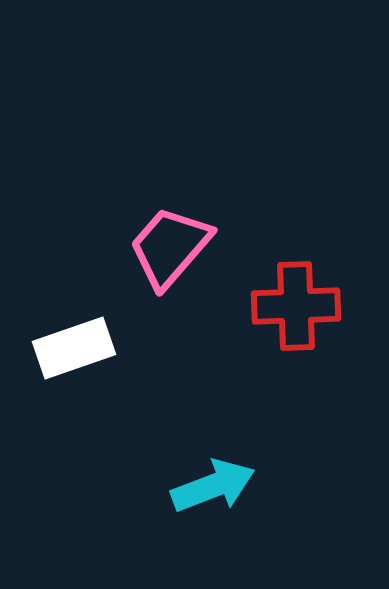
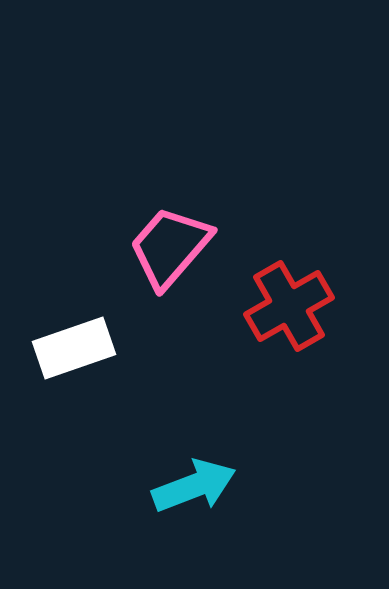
red cross: moved 7 px left; rotated 28 degrees counterclockwise
cyan arrow: moved 19 px left
